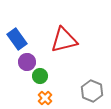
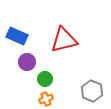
blue rectangle: moved 3 px up; rotated 30 degrees counterclockwise
green circle: moved 5 px right, 3 px down
orange cross: moved 1 px right, 1 px down; rotated 24 degrees clockwise
